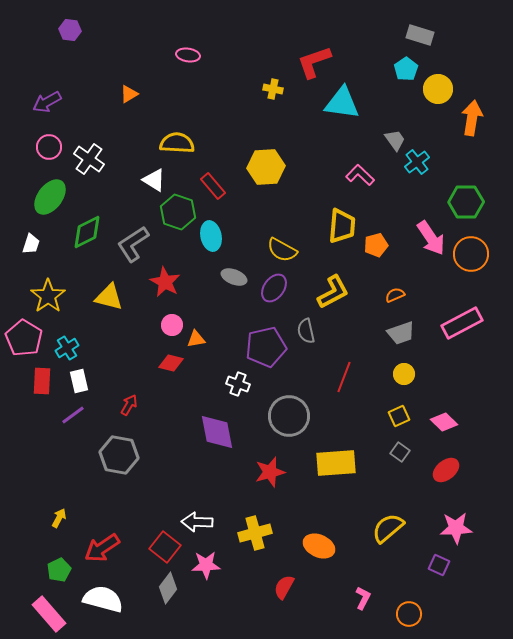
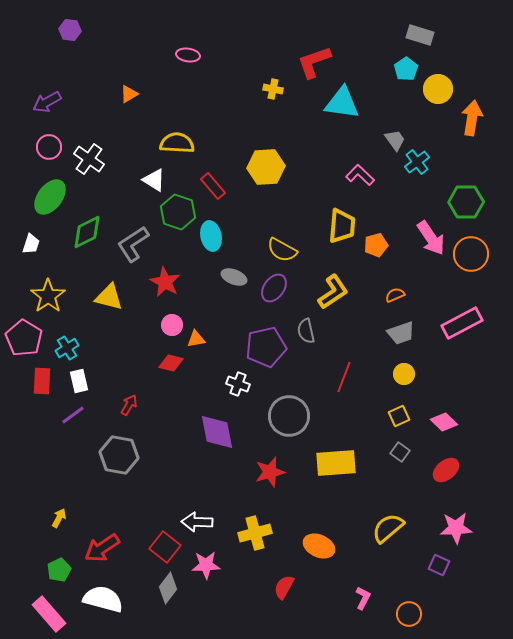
yellow L-shape at (333, 292): rotated 6 degrees counterclockwise
